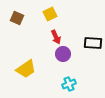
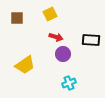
brown square: rotated 24 degrees counterclockwise
red arrow: rotated 48 degrees counterclockwise
black rectangle: moved 2 px left, 3 px up
yellow trapezoid: moved 1 px left, 4 px up
cyan cross: moved 1 px up
